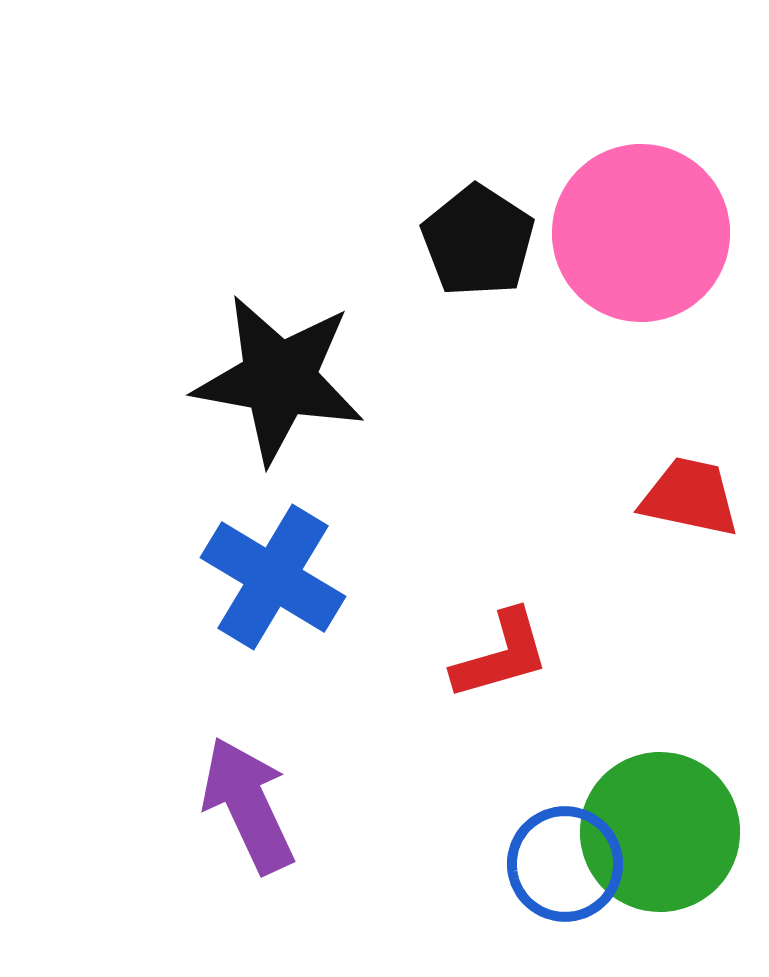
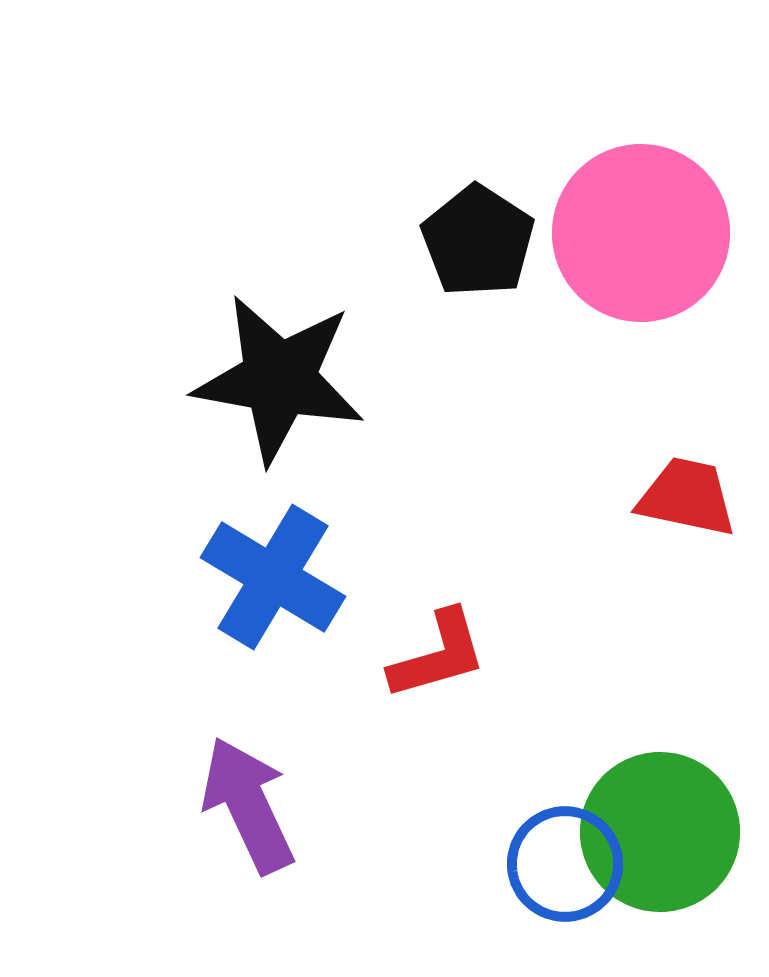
red trapezoid: moved 3 px left
red L-shape: moved 63 px left
